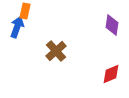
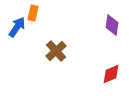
orange rectangle: moved 8 px right, 2 px down
blue arrow: rotated 15 degrees clockwise
